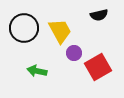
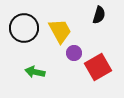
black semicircle: rotated 60 degrees counterclockwise
green arrow: moved 2 px left, 1 px down
